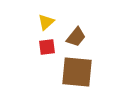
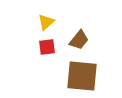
brown trapezoid: moved 3 px right, 3 px down
brown square: moved 5 px right, 4 px down
